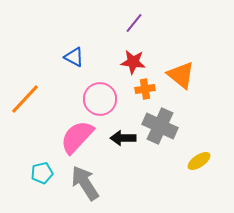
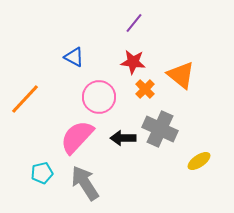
orange cross: rotated 36 degrees counterclockwise
pink circle: moved 1 px left, 2 px up
gray cross: moved 3 px down
